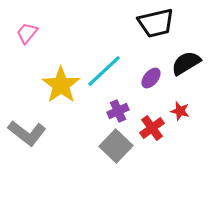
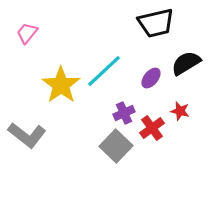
purple cross: moved 6 px right, 2 px down
gray L-shape: moved 2 px down
